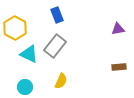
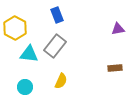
cyan triangle: rotated 18 degrees counterclockwise
brown rectangle: moved 4 px left, 1 px down
